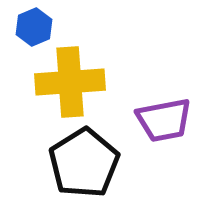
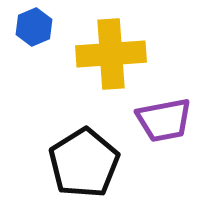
yellow cross: moved 41 px right, 28 px up
